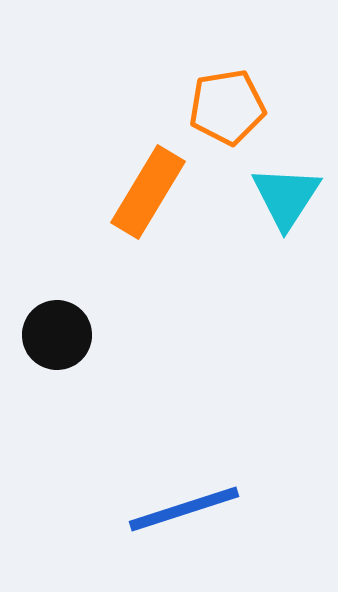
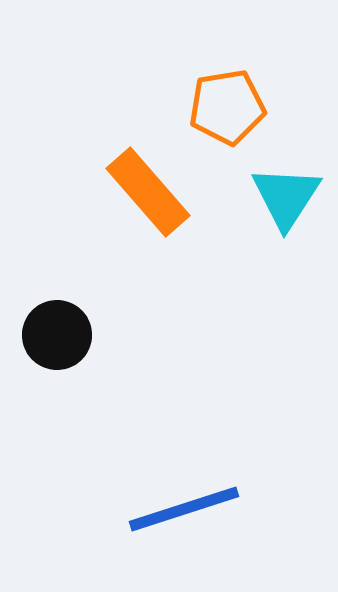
orange rectangle: rotated 72 degrees counterclockwise
